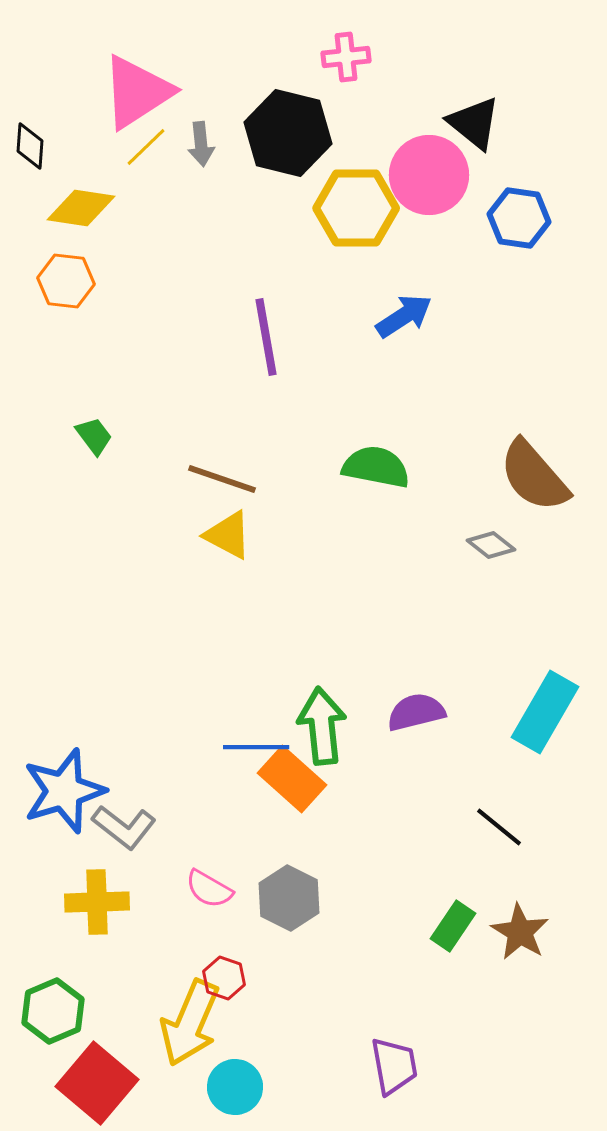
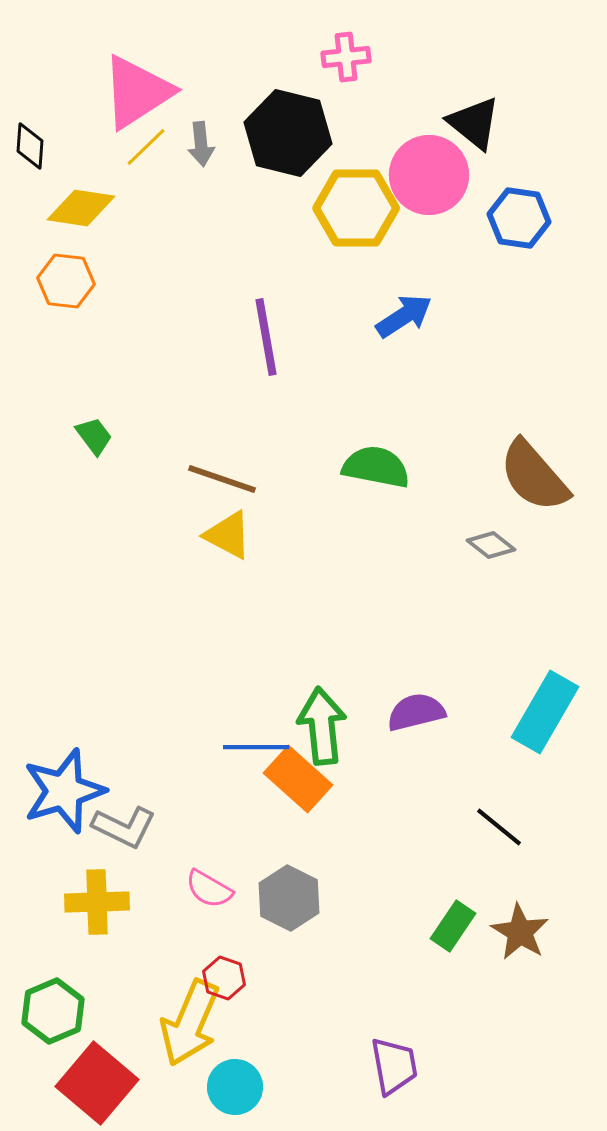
orange rectangle: moved 6 px right
gray L-shape: rotated 12 degrees counterclockwise
